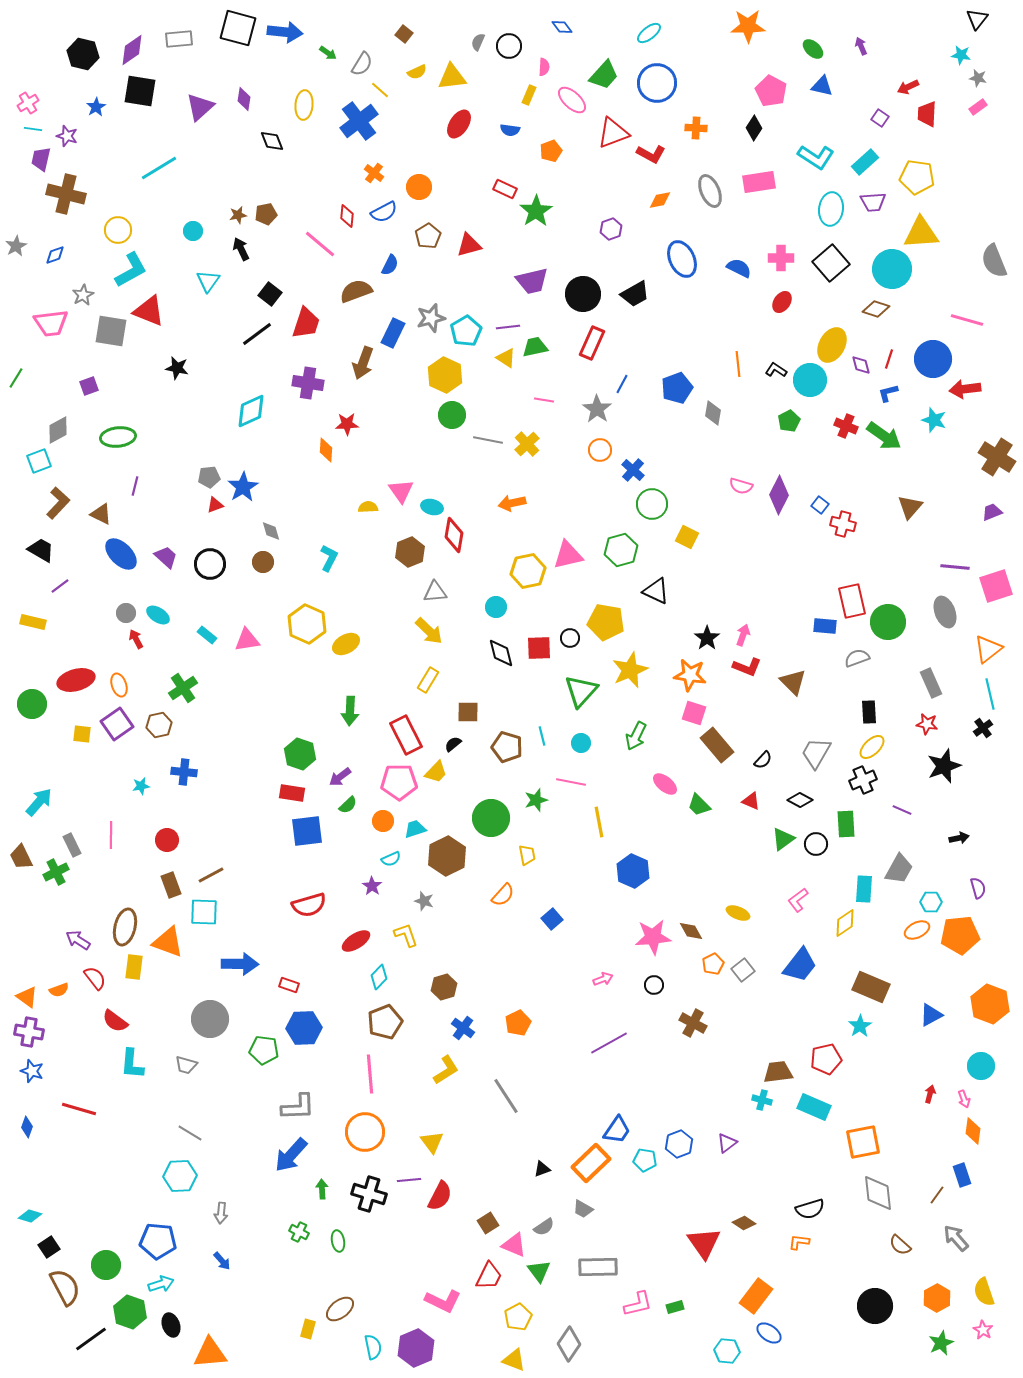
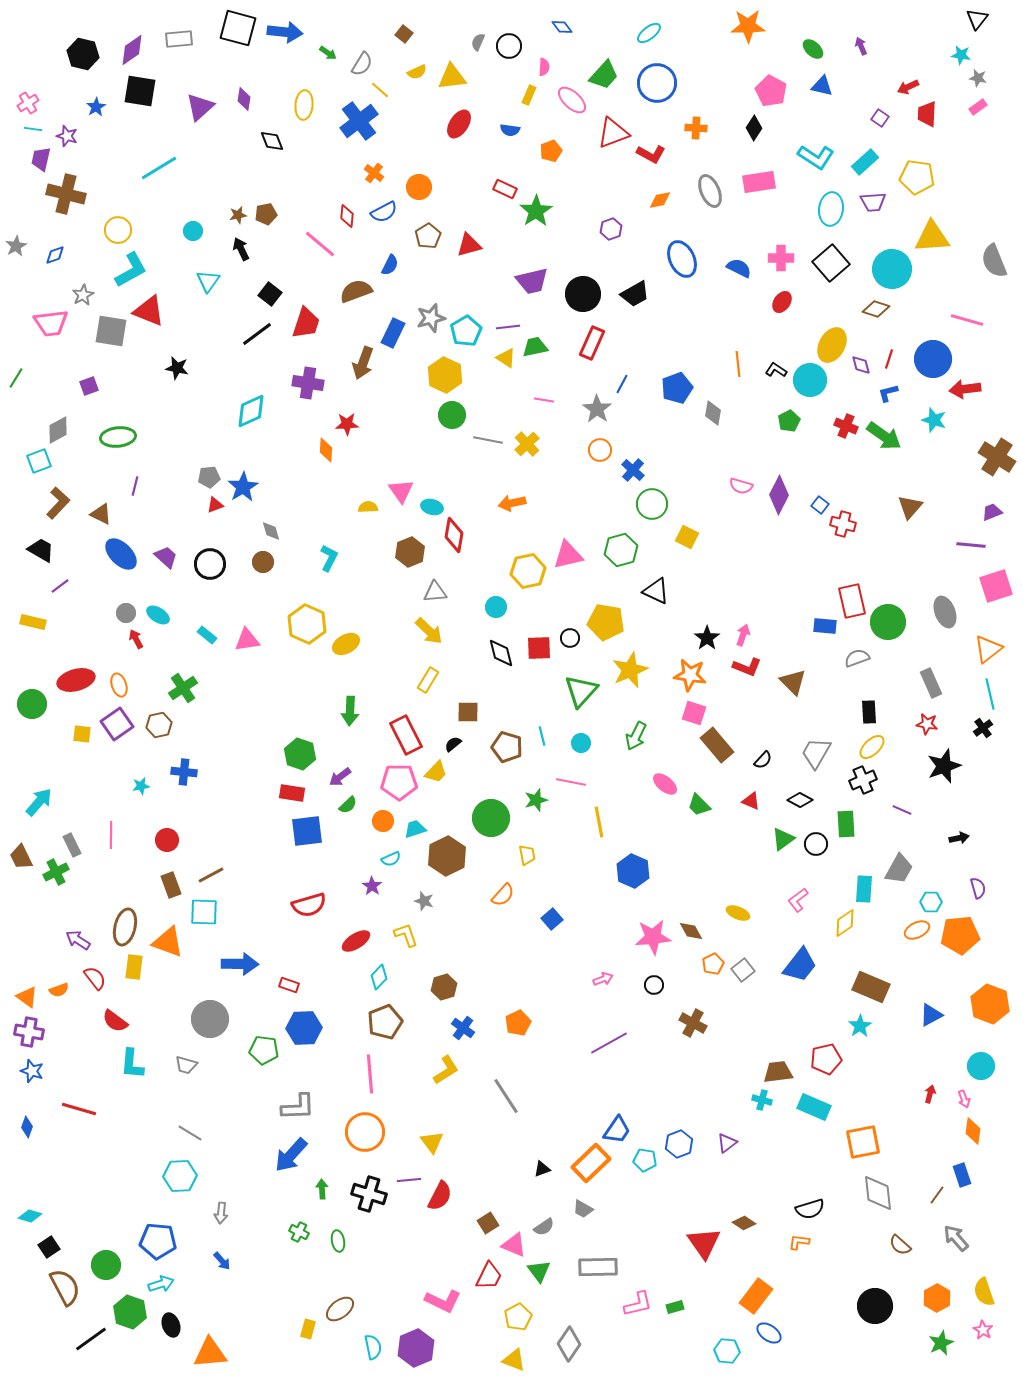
yellow triangle at (921, 233): moved 11 px right, 4 px down
purple line at (955, 567): moved 16 px right, 22 px up
